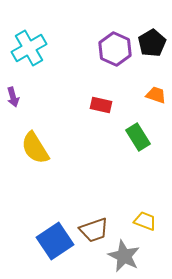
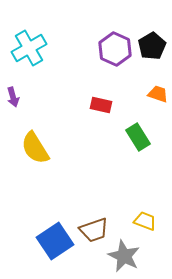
black pentagon: moved 3 px down
orange trapezoid: moved 2 px right, 1 px up
